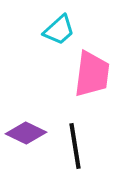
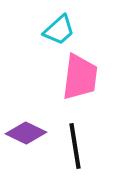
pink trapezoid: moved 12 px left, 3 px down
